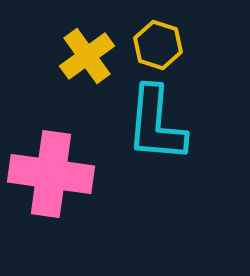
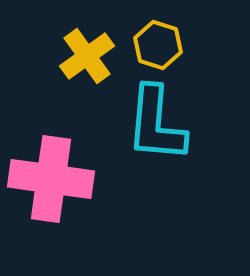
pink cross: moved 5 px down
